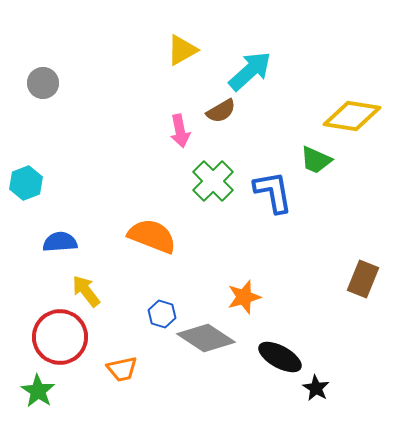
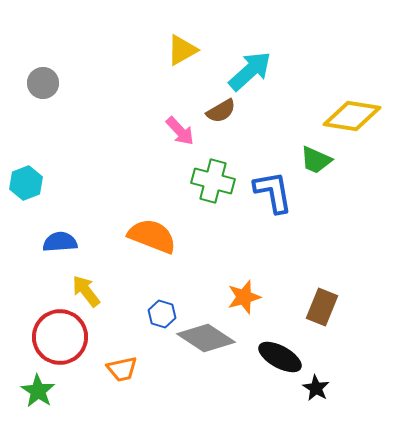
pink arrow: rotated 32 degrees counterclockwise
green cross: rotated 30 degrees counterclockwise
brown rectangle: moved 41 px left, 28 px down
